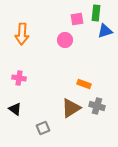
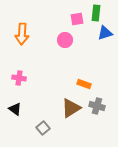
blue triangle: moved 2 px down
gray square: rotated 16 degrees counterclockwise
